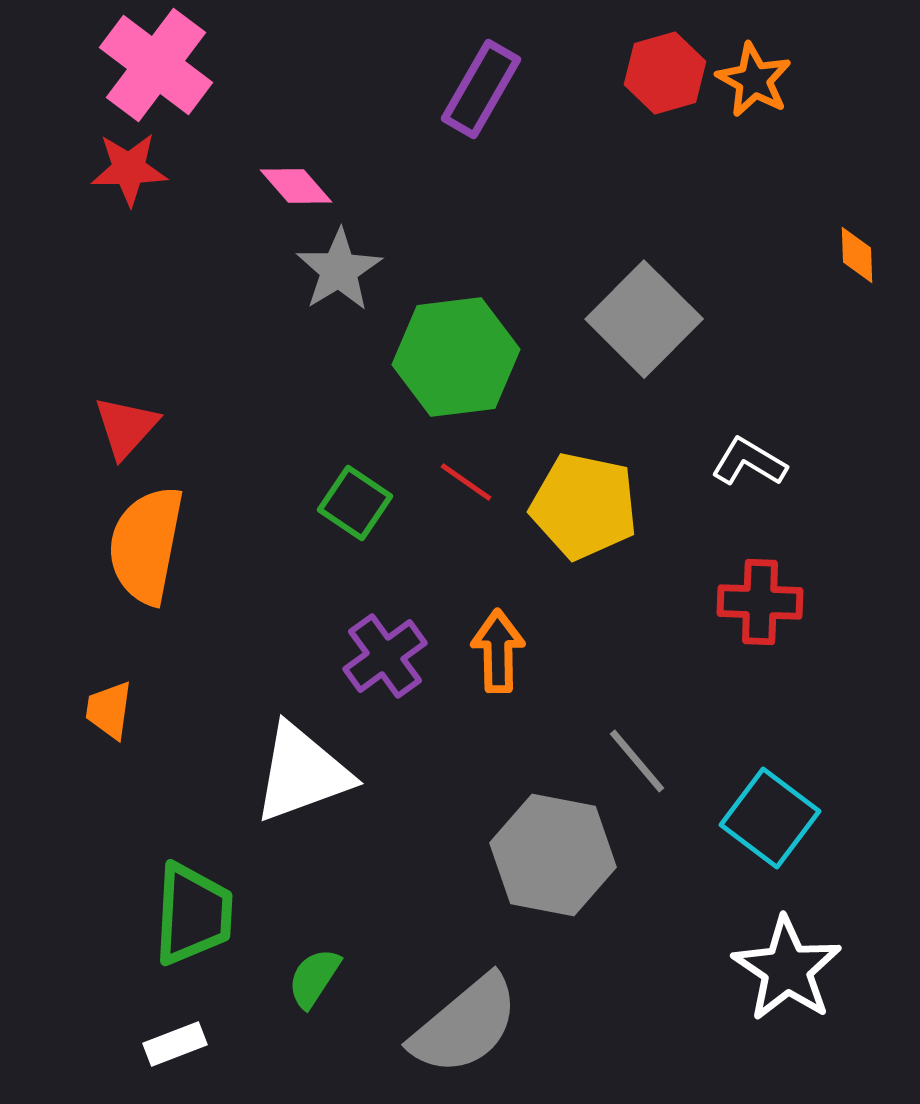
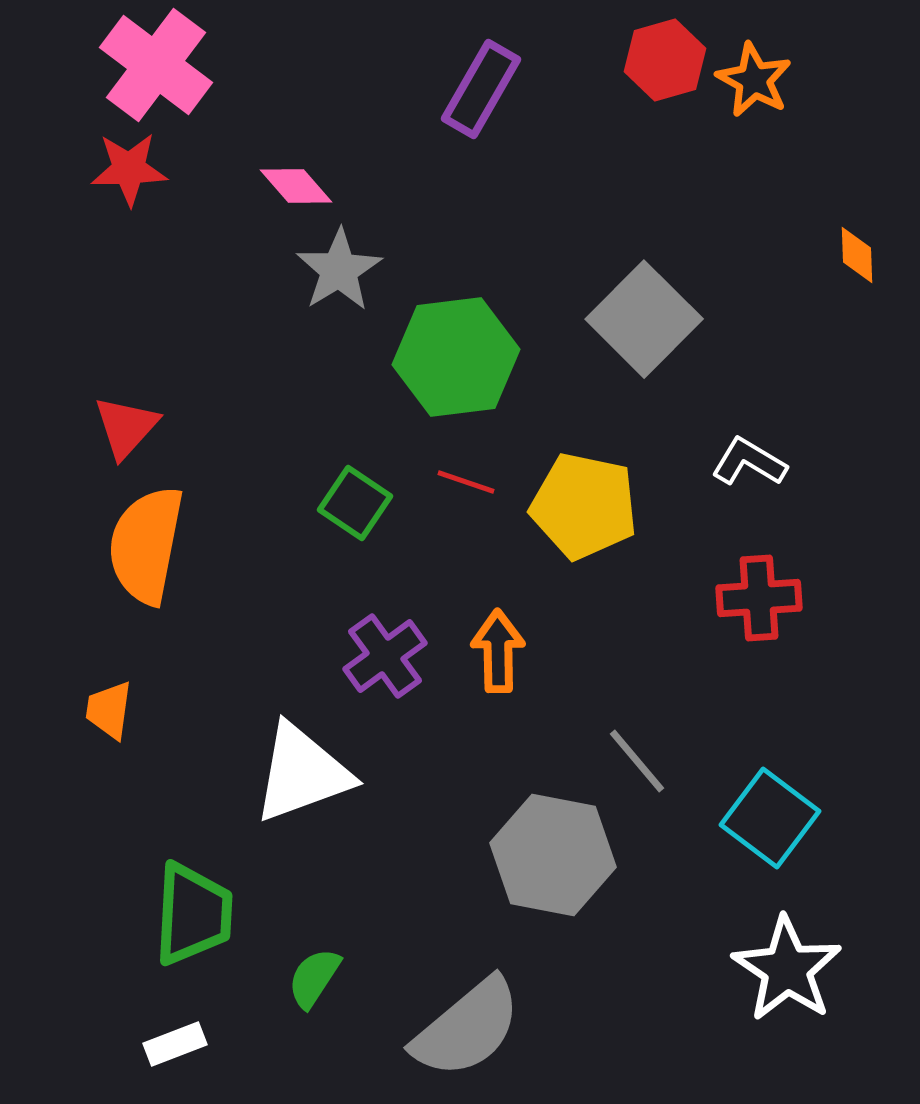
red hexagon: moved 13 px up
red line: rotated 16 degrees counterclockwise
red cross: moved 1 px left, 4 px up; rotated 6 degrees counterclockwise
gray semicircle: moved 2 px right, 3 px down
